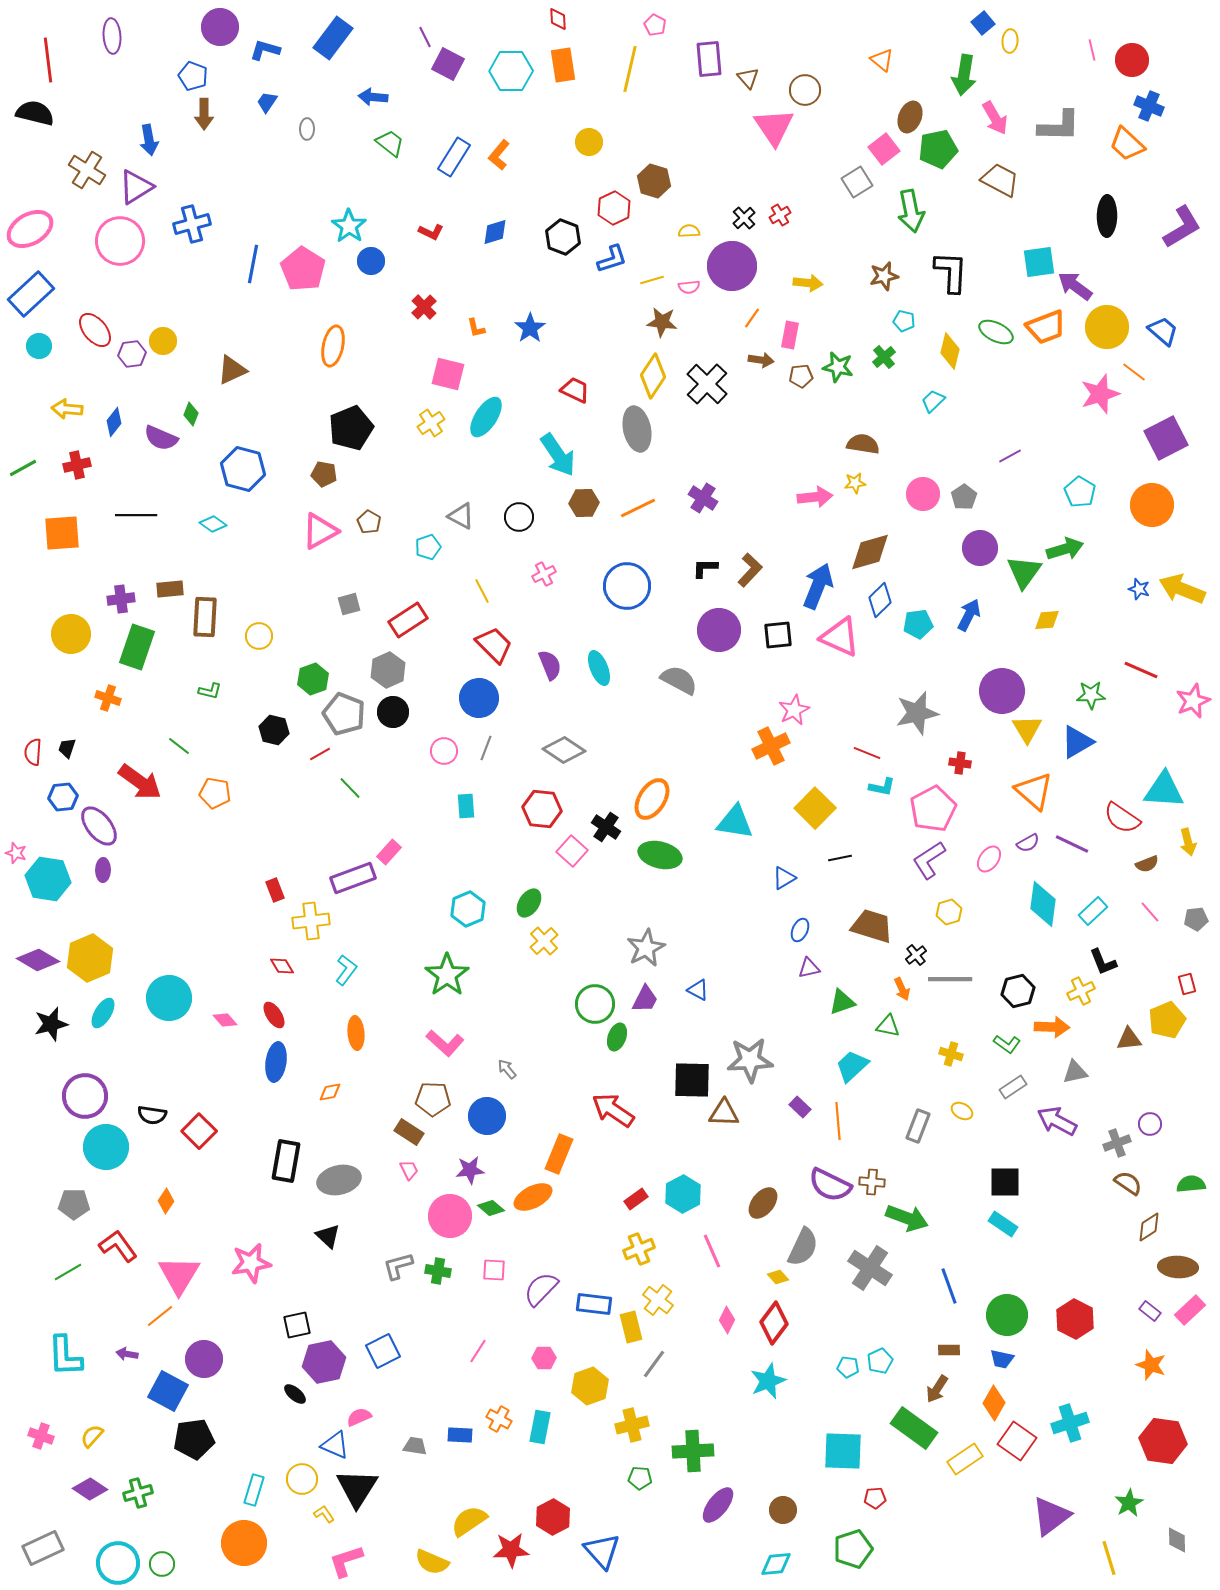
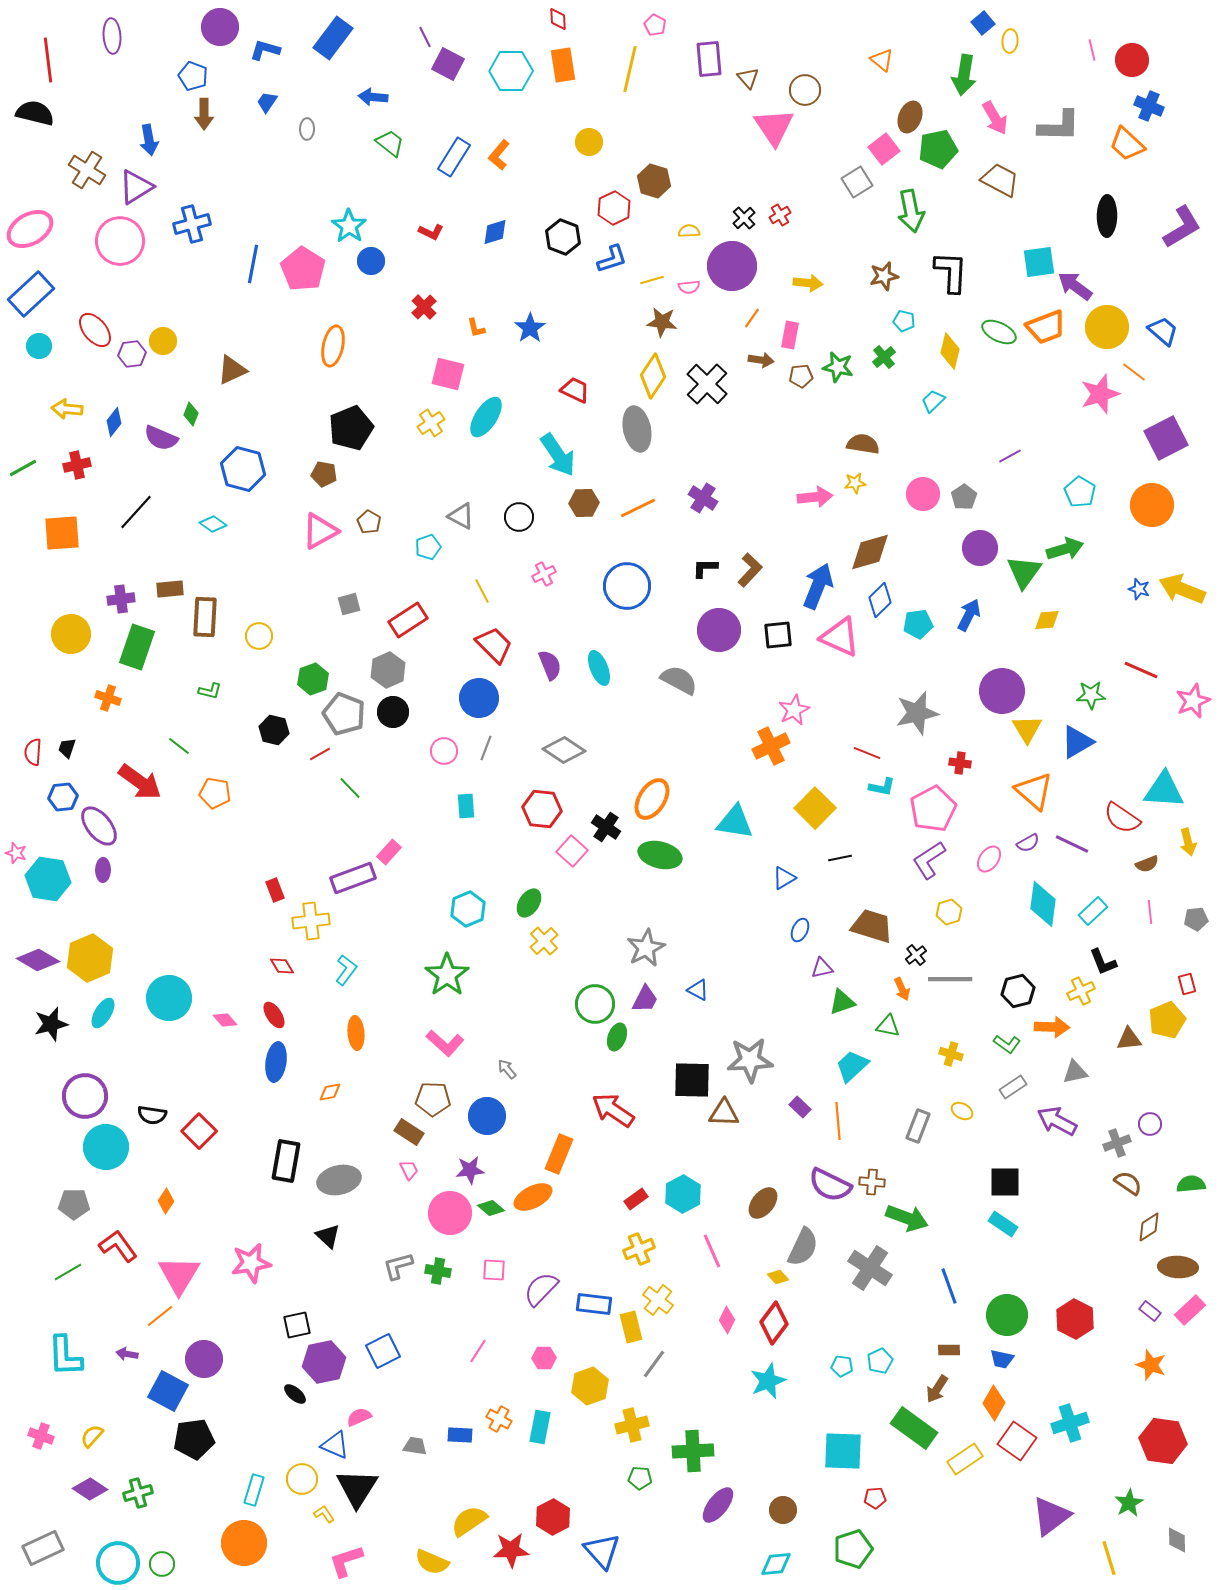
green ellipse at (996, 332): moved 3 px right
black line at (136, 515): moved 3 px up; rotated 48 degrees counterclockwise
pink line at (1150, 912): rotated 35 degrees clockwise
purple triangle at (809, 968): moved 13 px right
pink circle at (450, 1216): moved 3 px up
cyan pentagon at (848, 1367): moved 6 px left, 1 px up
